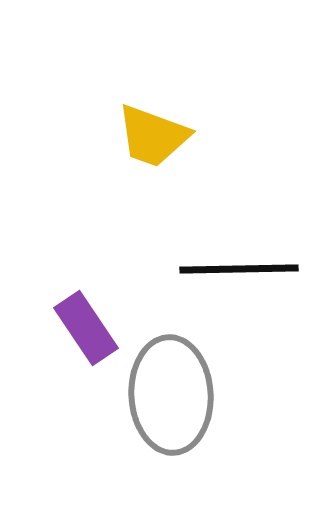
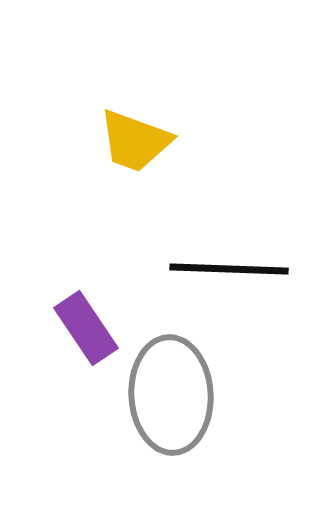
yellow trapezoid: moved 18 px left, 5 px down
black line: moved 10 px left; rotated 3 degrees clockwise
